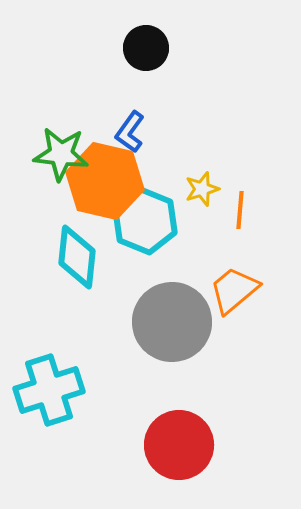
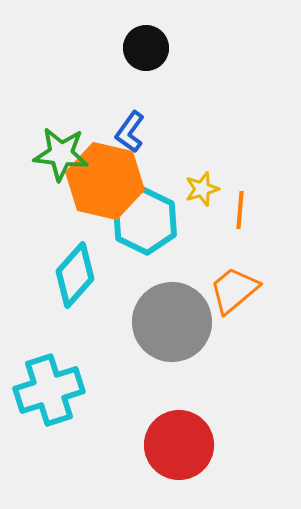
cyan hexagon: rotated 4 degrees clockwise
cyan diamond: moved 2 px left, 18 px down; rotated 36 degrees clockwise
